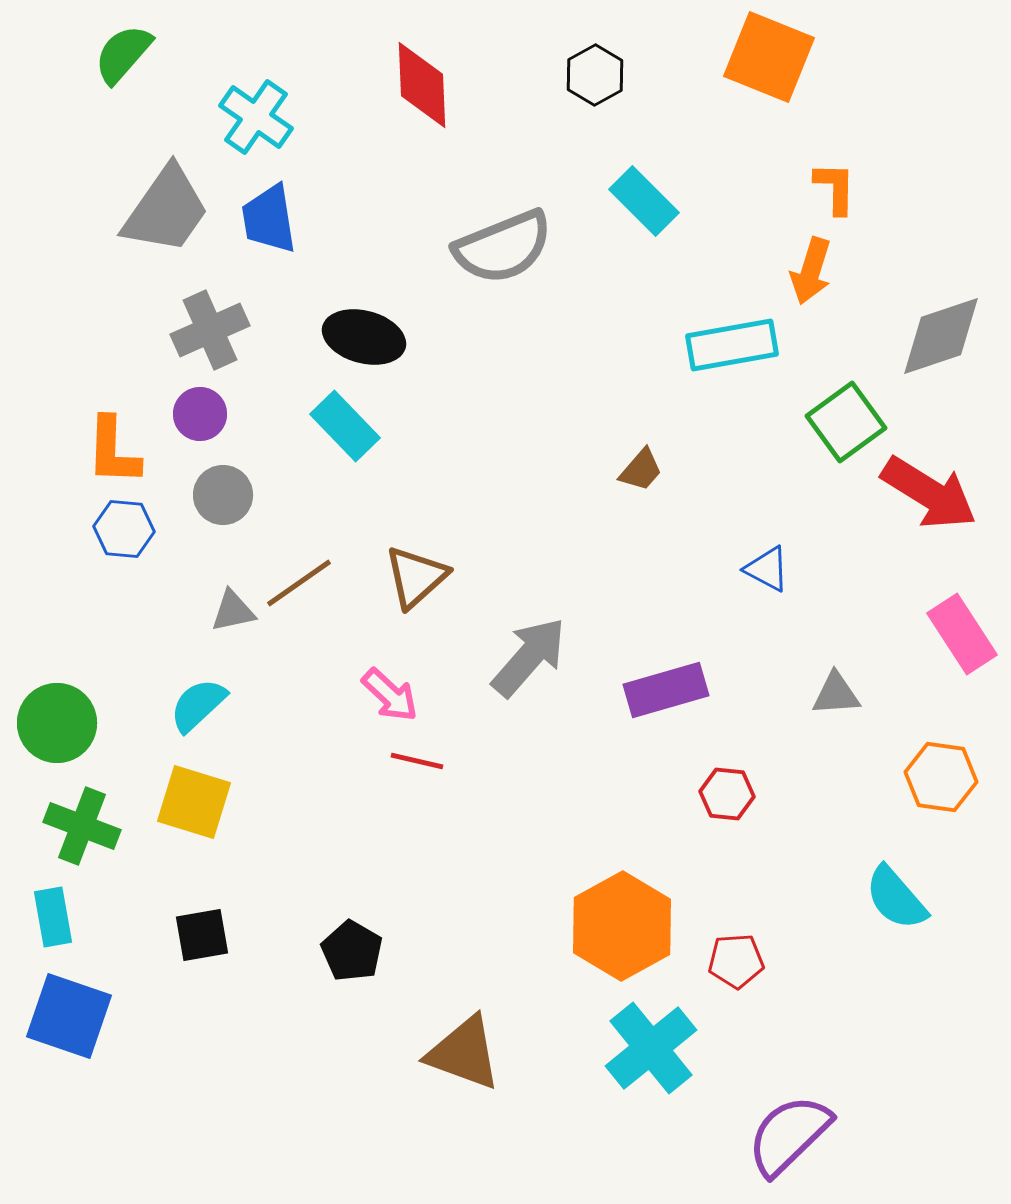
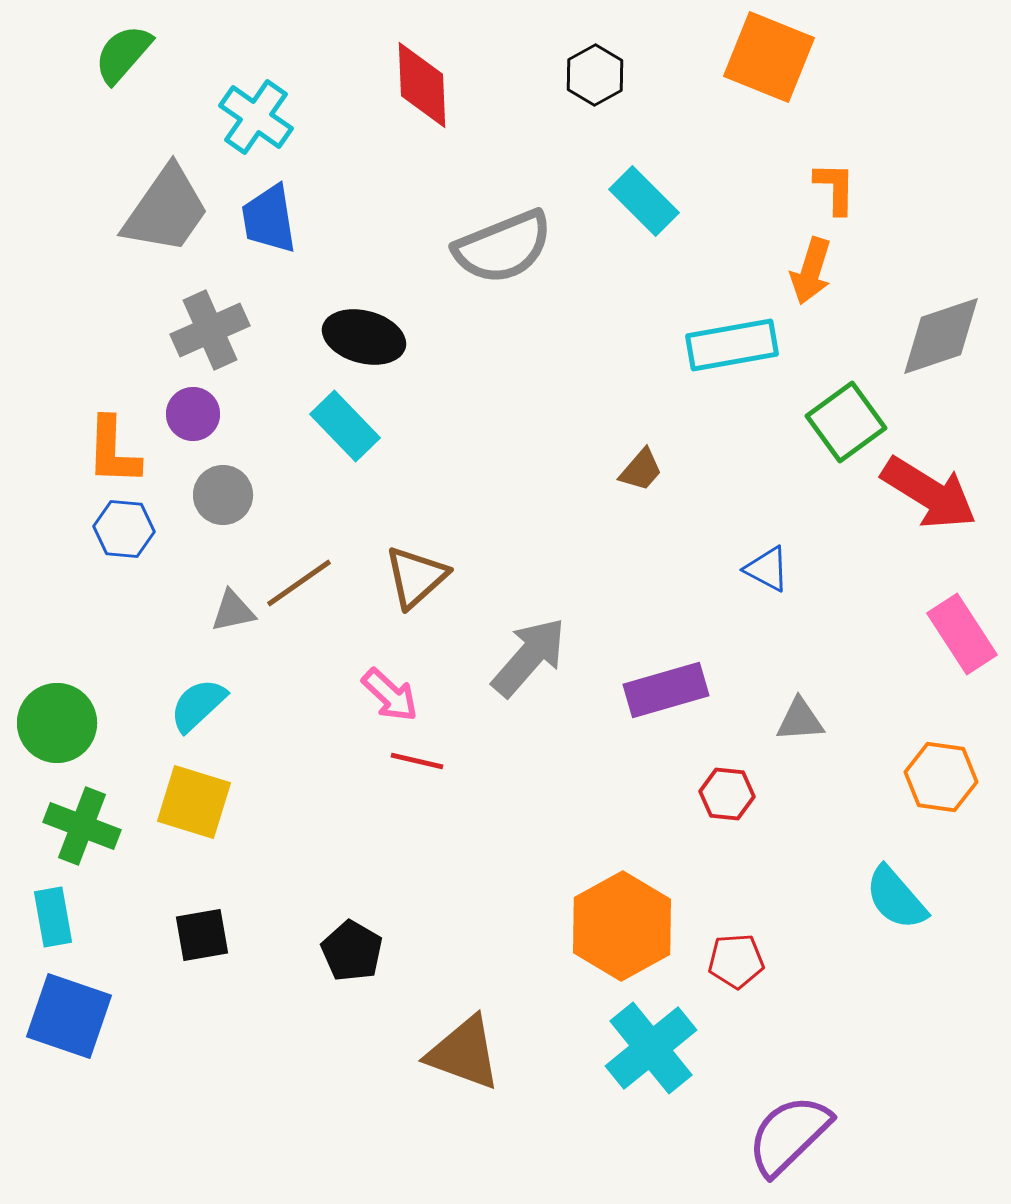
purple circle at (200, 414): moved 7 px left
gray triangle at (836, 694): moved 36 px left, 26 px down
